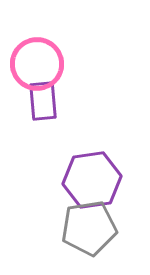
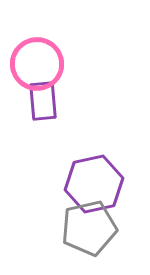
purple hexagon: moved 2 px right, 4 px down; rotated 4 degrees counterclockwise
gray pentagon: rotated 4 degrees counterclockwise
